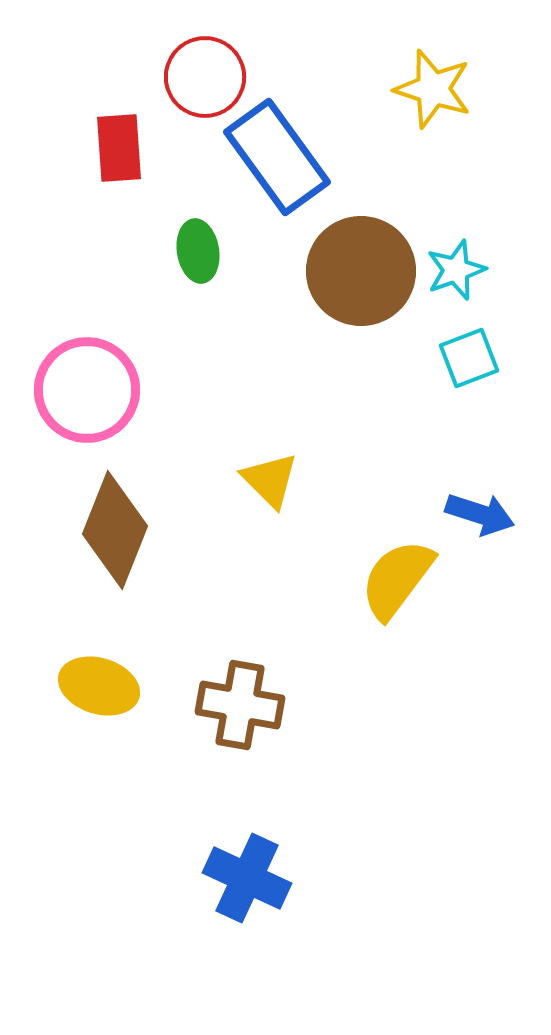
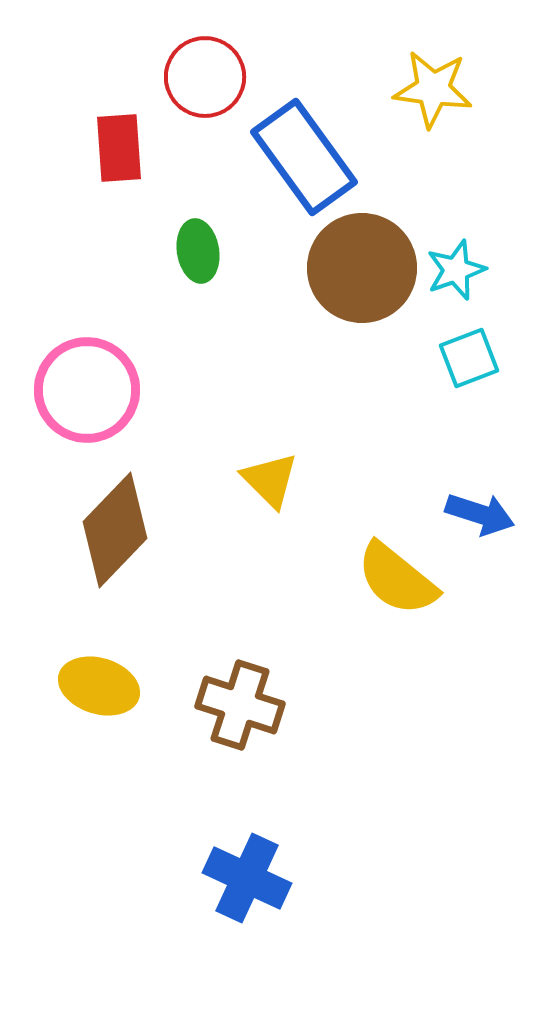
yellow star: rotated 10 degrees counterclockwise
blue rectangle: moved 27 px right
brown circle: moved 1 px right, 3 px up
brown diamond: rotated 22 degrees clockwise
yellow semicircle: rotated 88 degrees counterclockwise
brown cross: rotated 8 degrees clockwise
